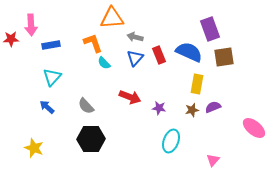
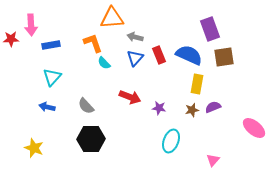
blue semicircle: moved 3 px down
blue arrow: rotated 28 degrees counterclockwise
